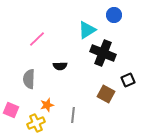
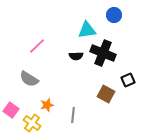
cyan triangle: rotated 24 degrees clockwise
pink line: moved 7 px down
black semicircle: moved 16 px right, 10 px up
gray semicircle: rotated 60 degrees counterclockwise
pink square: rotated 14 degrees clockwise
yellow cross: moved 4 px left; rotated 30 degrees counterclockwise
